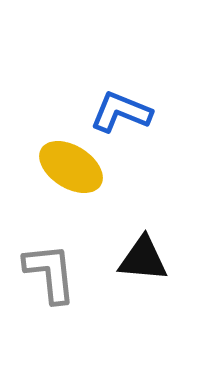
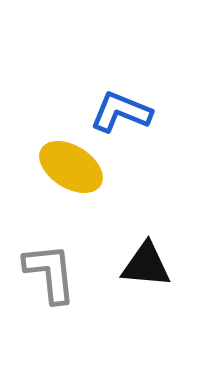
black triangle: moved 3 px right, 6 px down
